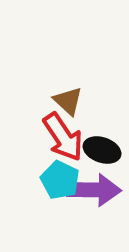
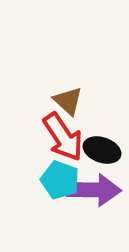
cyan pentagon: rotated 6 degrees counterclockwise
